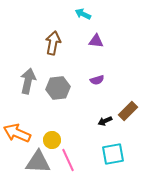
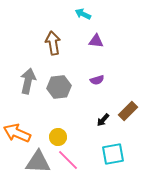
brown arrow: rotated 20 degrees counterclockwise
gray hexagon: moved 1 px right, 1 px up
black arrow: moved 2 px left, 1 px up; rotated 24 degrees counterclockwise
yellow circle: moved 6 px right, 3 px up
pink line: rotated 20 degrees counterclockwise
